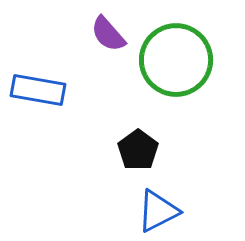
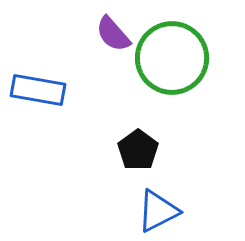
purple semicircle: moved 5 px right
green circle: moved 4 px left, 2 px up
